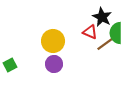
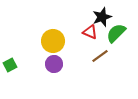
black star: rotated 24 degrees clockwise
green semicircle: rotated 45 degrees clockwise
brown line: moved 5 px left, 12 px down
